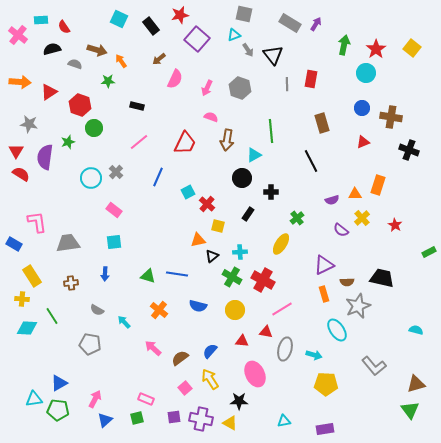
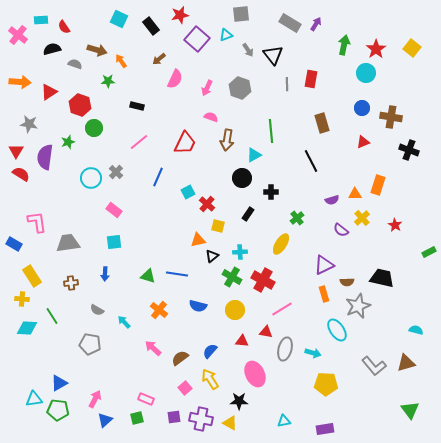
gray square at (244, 14): moved 3 px left; rotated 18 degrees counterclockwise
cyan triangle at (234, 35): moved 8 px left
cyan arrow at (314, 355): moved 1 px left, 2 px up
brown triangle at (416, 384): moved 10 px left, 21 px up
